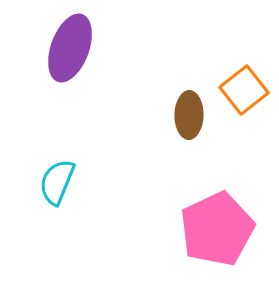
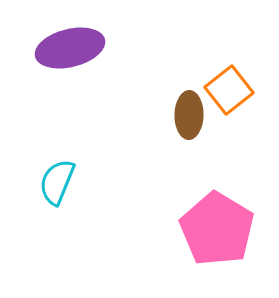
purple ellipse: rotated 56 degrees clockwise
orange square: moved 15 px left
pink pentagon: rotated 16 degrees counterclockwise
